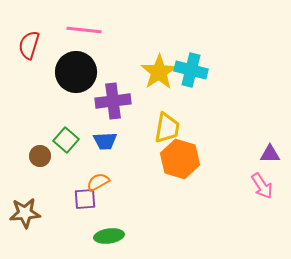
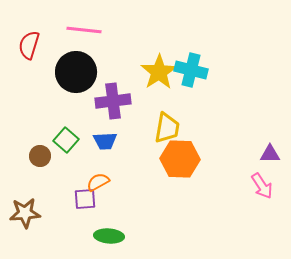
orange hexagon: rotated 15 degrees counterclockwise
green ellipse: rotated 12 degrees clockwise
